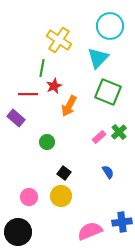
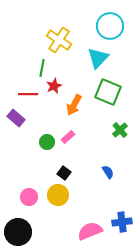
orange arrow: moved 5 px right, 1 px up
green cross: moved 1 px right, 2 px up
pink rectangle: moved 31 px left
yellow circle: moved 3 px left, 1 px up
